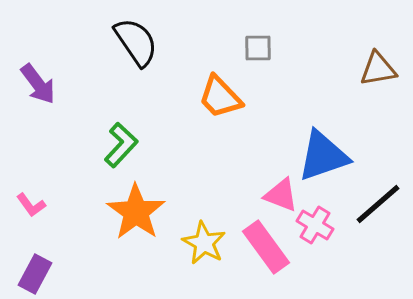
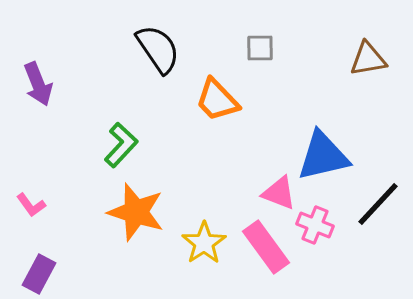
black semicircle: moved 22 px right, 7 px down
gray square: moved 2 px right
brown triangle: moved 10 px left, 10 px up
purple arrow: rotated 15 degrees clockwise
orange trapezoid: moved 3 px left, 3 px down
blue triangle: rotated 6 degrees clockwise
pink triangle: moved 2 px left, 2 px up
black line: rotated 6 degrees counterclockwise
orange star: rotated 18 degrees counterclockwise
pink cross: rotated 9 degrees counterclockwise
yellow star: rotated 9 degrees clockwise
purple rectangle: moved 4 px right
